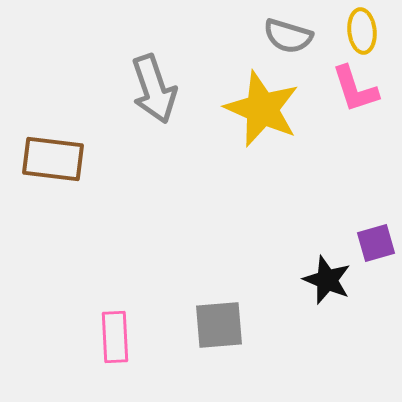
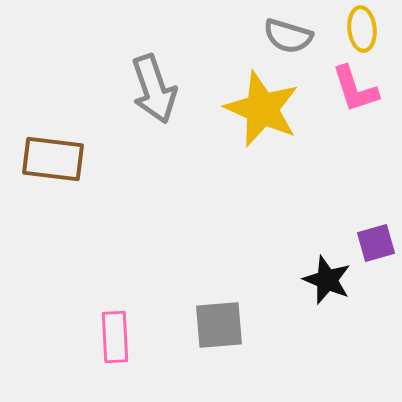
yellow ellipse: moved 2 px up
